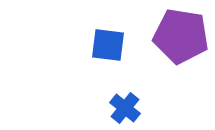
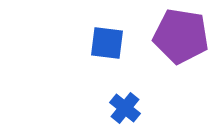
blue square: moved 1 px left, 2 px up
